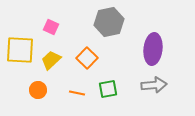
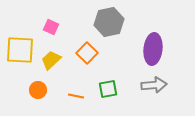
orange square: moved 5 px up
orange line: moved 1 px left, 3 px down
